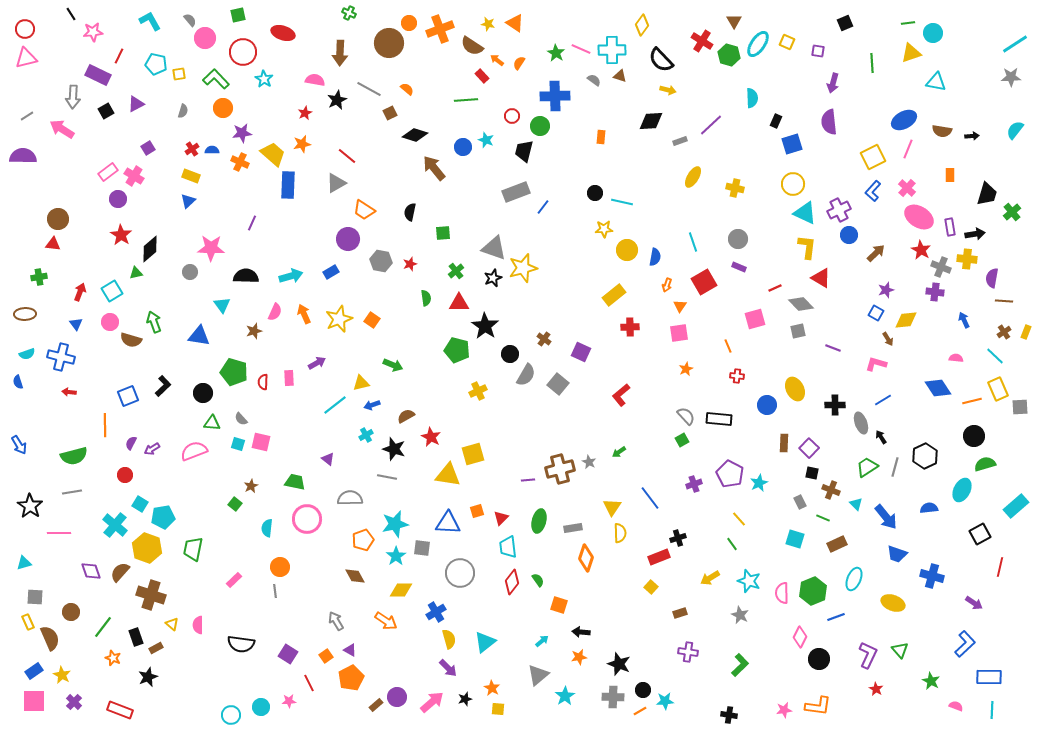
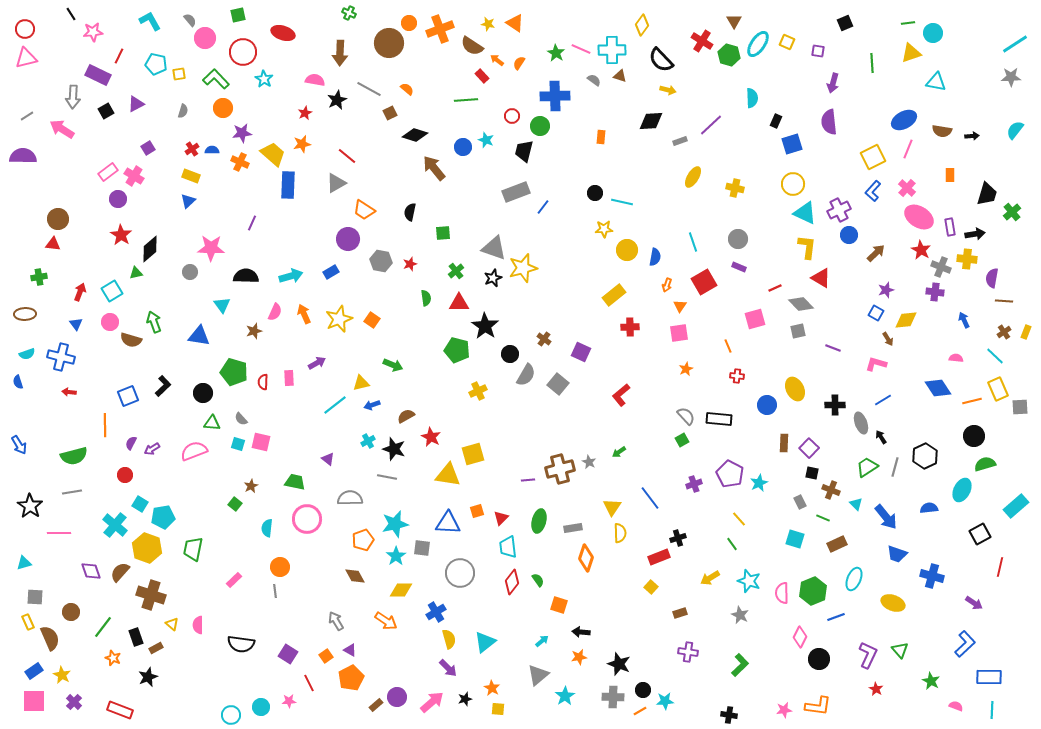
cyan cross at (366, 435): moved 2 px right, 6 px down
